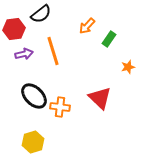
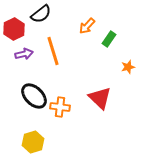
red hexagon: rotated 20 degrees counterclockwise
